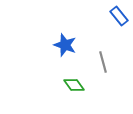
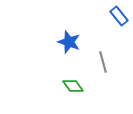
blue star: moved 4 px right, 3 px up
green diamond: moved 1 px left, 1 px down
